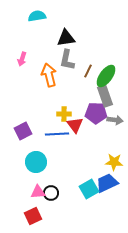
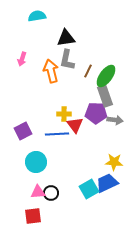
orange arrow: moved 2 px right, 4 px up
red square: rotated 18 degrees clockwise
